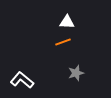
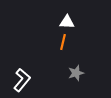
orange line: rotated 56 degrees counterclockwise
white L-shape: rotated 90 degrees clockwise
